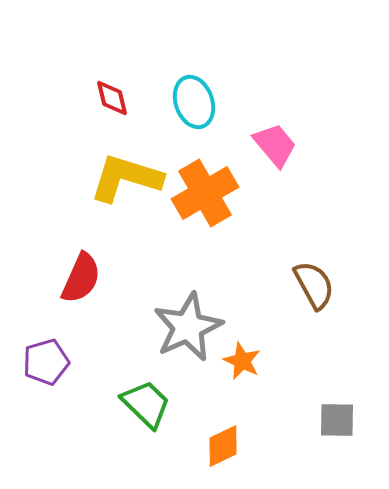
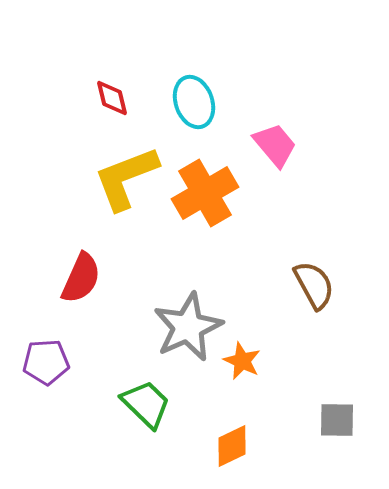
yellow L-shape: rotated 38 degrees counterclockwise
purple pentagon: rotated 12 degrees clockwise
orange diamond: moved 9 px right
